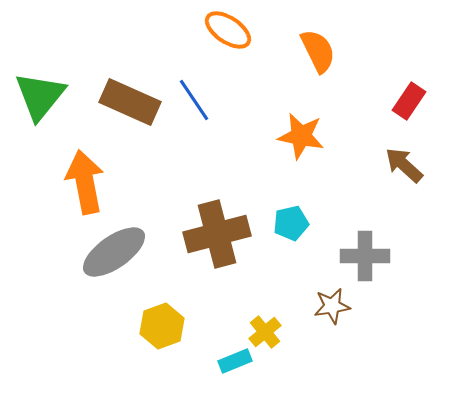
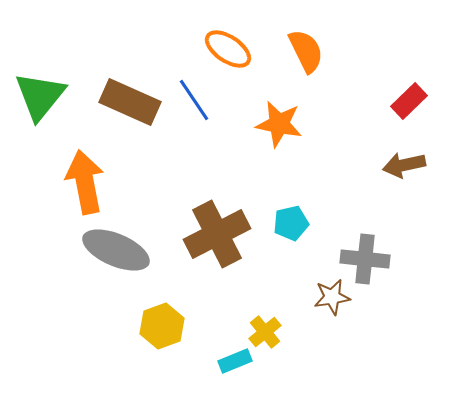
orange ellipse: moved 19 px down
orange semicircle: moved 12 px left
red rectangle: rotated 12 degrees clockwise
orange star: moved 22 px left, 12 px up
brown arrow: rotated 54 degrees counterclockwise
brown cross: rotated 12 degrees counterclockwise
gray ellipse: moved 2 px right, 2 px up; rotated 58 degrees clockwise
gray cross: moved 3 px down; rotated 6 degrees clockwise
brown star: moved 9 px up
